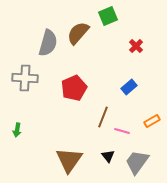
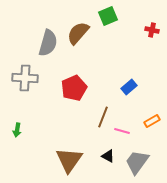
red cross: moved 16 px right, 16 px up; rotated 32 degrees counterclockwise
black triangle: rotated 24 degrees counterclockwise
